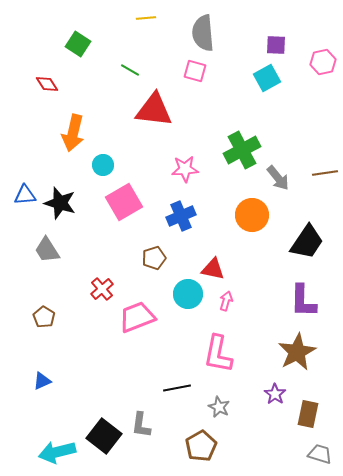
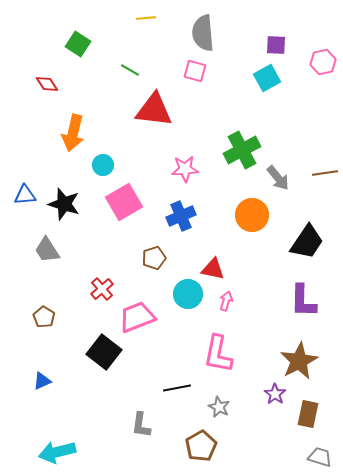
black star at (60, 203): moved 4 px right, 1 px down
brown star at (297, 352): moved 2 px right, 9 px down
black square at (104, 436): moved 84 px up
gray trapezoid at (320, 454): moved 3 px down
